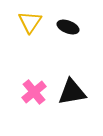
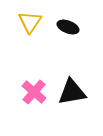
pink cross: rotated 10 degrees counterclockwise
